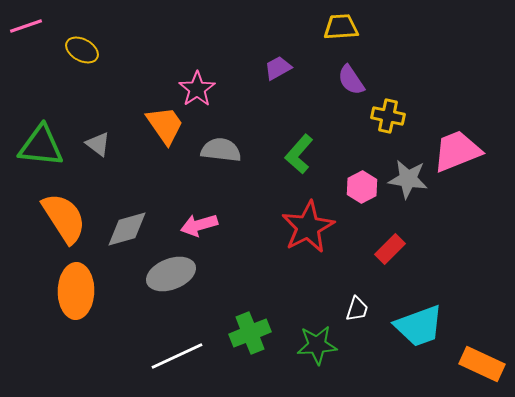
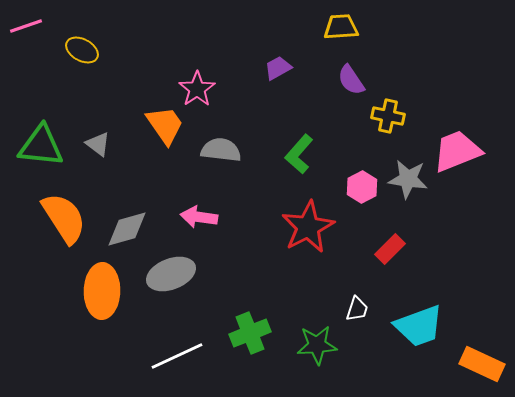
pink arrow: moved 8 px up; rotated 24 degrees clockwise
orange ellipse: moved 26 px right
